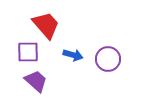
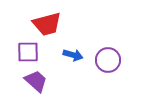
red trapezoid: moved 1 px right, 1 px up; rotated 116 degrees clockwise
purple circle: moved 1 px down
